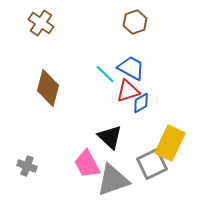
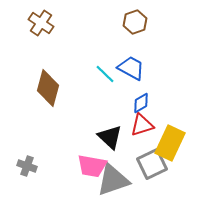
red triangle: moved 14 px right, 34 px down
pink trapezoid: moved 5 px right, 2 px down; rotated 52 degrees counterclockwise
